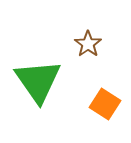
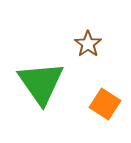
green triangle: moved 3 px right, 2 px down
